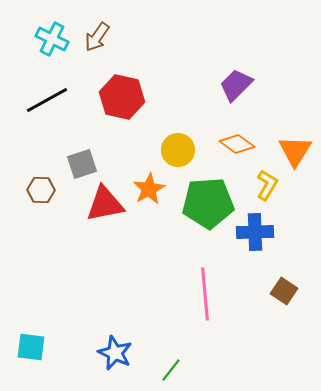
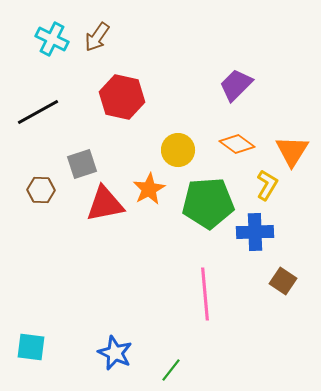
black line: moved 9 px left, 12 px down
orange triangle: moved 3 px left
brown square: moved 1 px left, 10 px up
